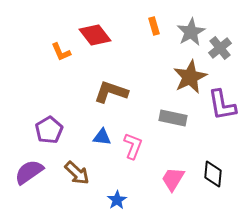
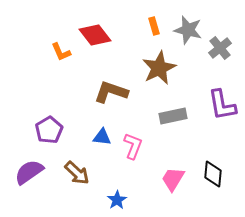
gray star: moved 3 px left, 2 px up; rotated 28 degrees counterclockwise
brown star: moved 31 px left, 9 px up
gray rectangle: moved 2 px up; rotated 24 degrees counterclockwise
